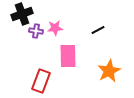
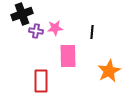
black line: moved 6 px left, 2 px down; rotated 56 degrees counterclockwise
red rectangle: rotated 20 degrees counterclockwise
